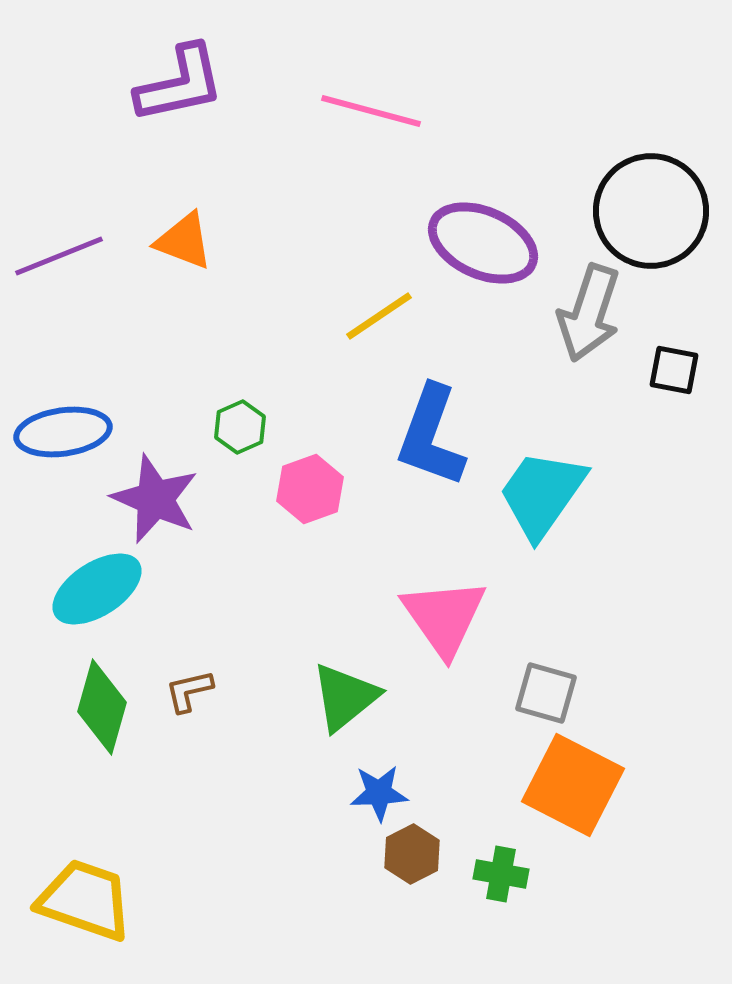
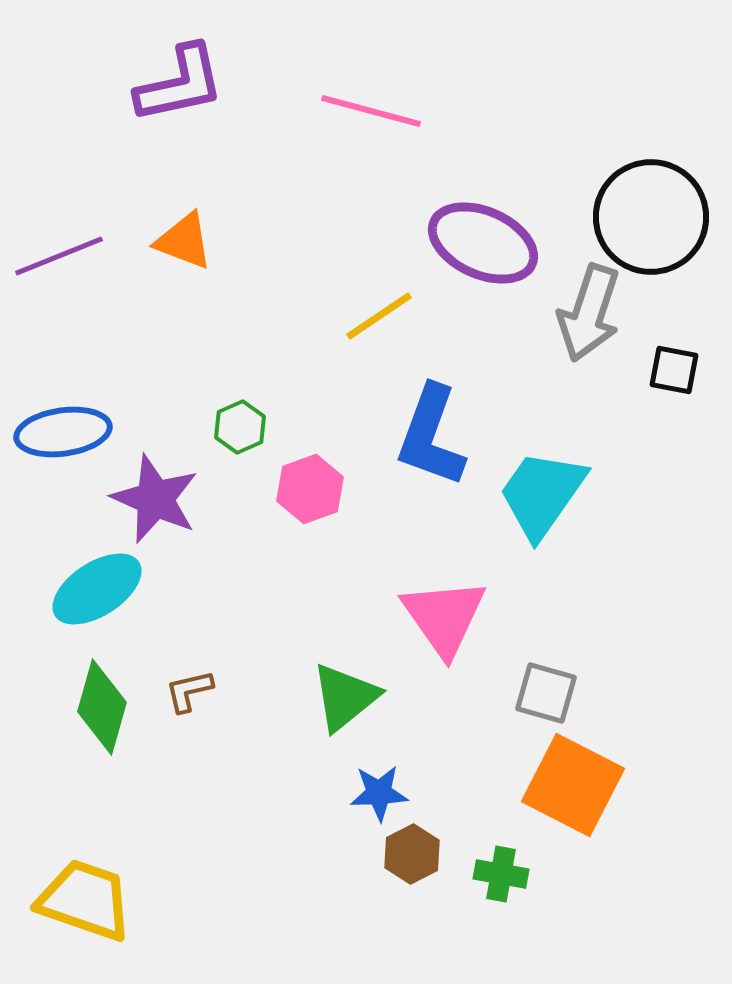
black circle: moved 6 px down
